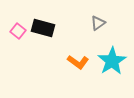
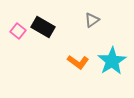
gray triangle: moved 6 px left, 3 px up
black rectangle: moved 1 px up; rotated 15 degrees clockwise
